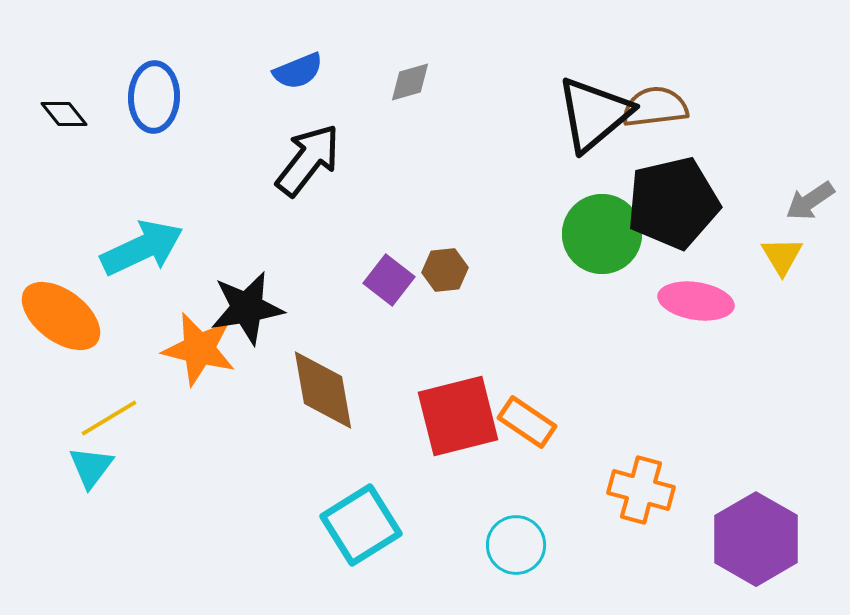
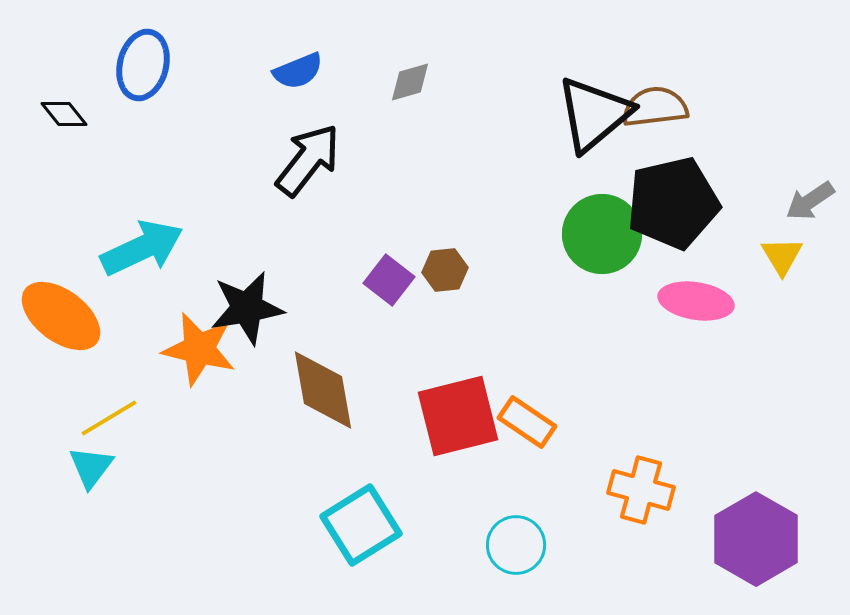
blue ellipse: moved 11 px left, 32 px up; rotated 12 degrees clockwise
